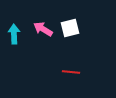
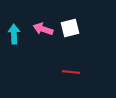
pink arrow: rotated 12 degrees counterclockwise
